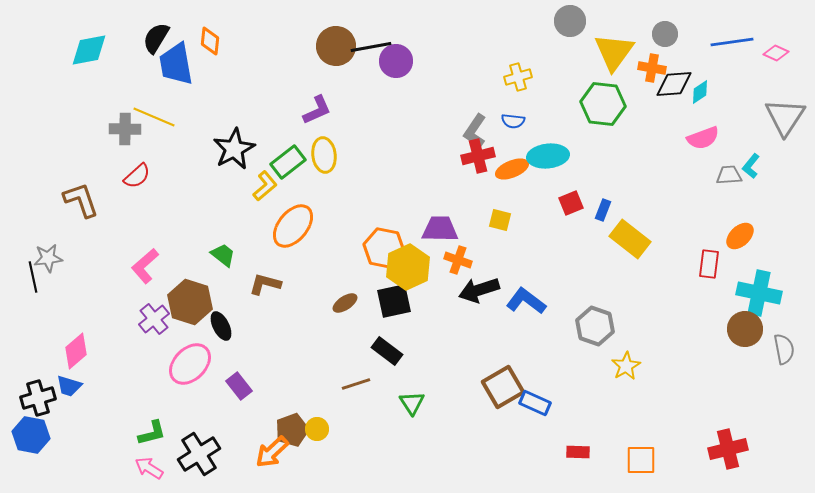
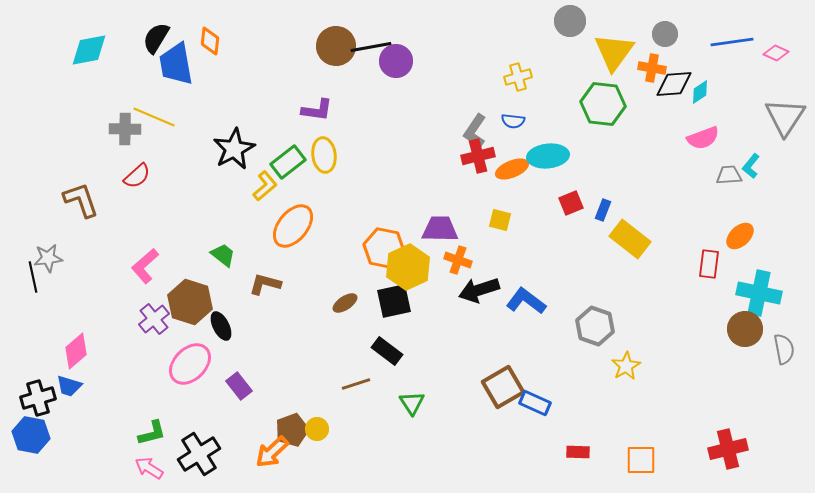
purple L-shape at (317, 110): rotated 32 degrees clockwise
